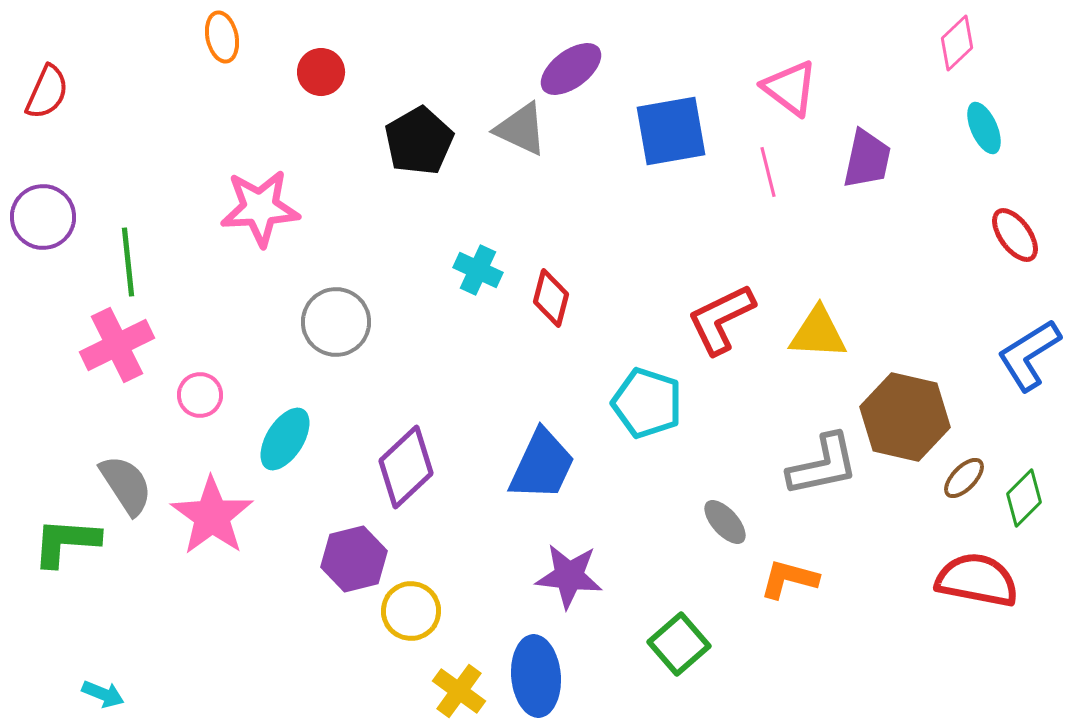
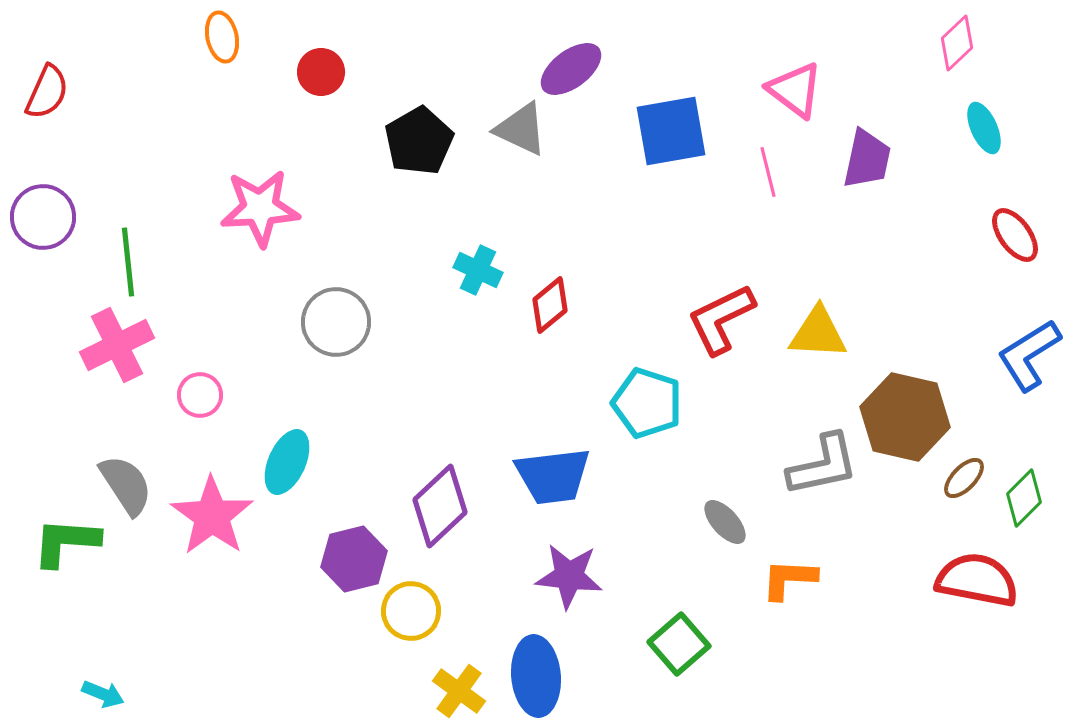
pink triangle at (790, 88): moved 5 px right, 2 px down
red diamond at (551, 298): moved 1 px left, 7 px down; rotated 36 degrees clockwise
cyan ellipse at (285, 439): moved 2 px right, 23 px down; rotated 8 degrees counterclockwise
blue trapezoid at (542, 465): moved 11 px right, 11 px down; rotated 58 degrees clockwise
purple diamond at (406, 467): moved 34 px right, 39 px down
orange L-shape at (789, 579): rotated 12 degrees counterclockwise
